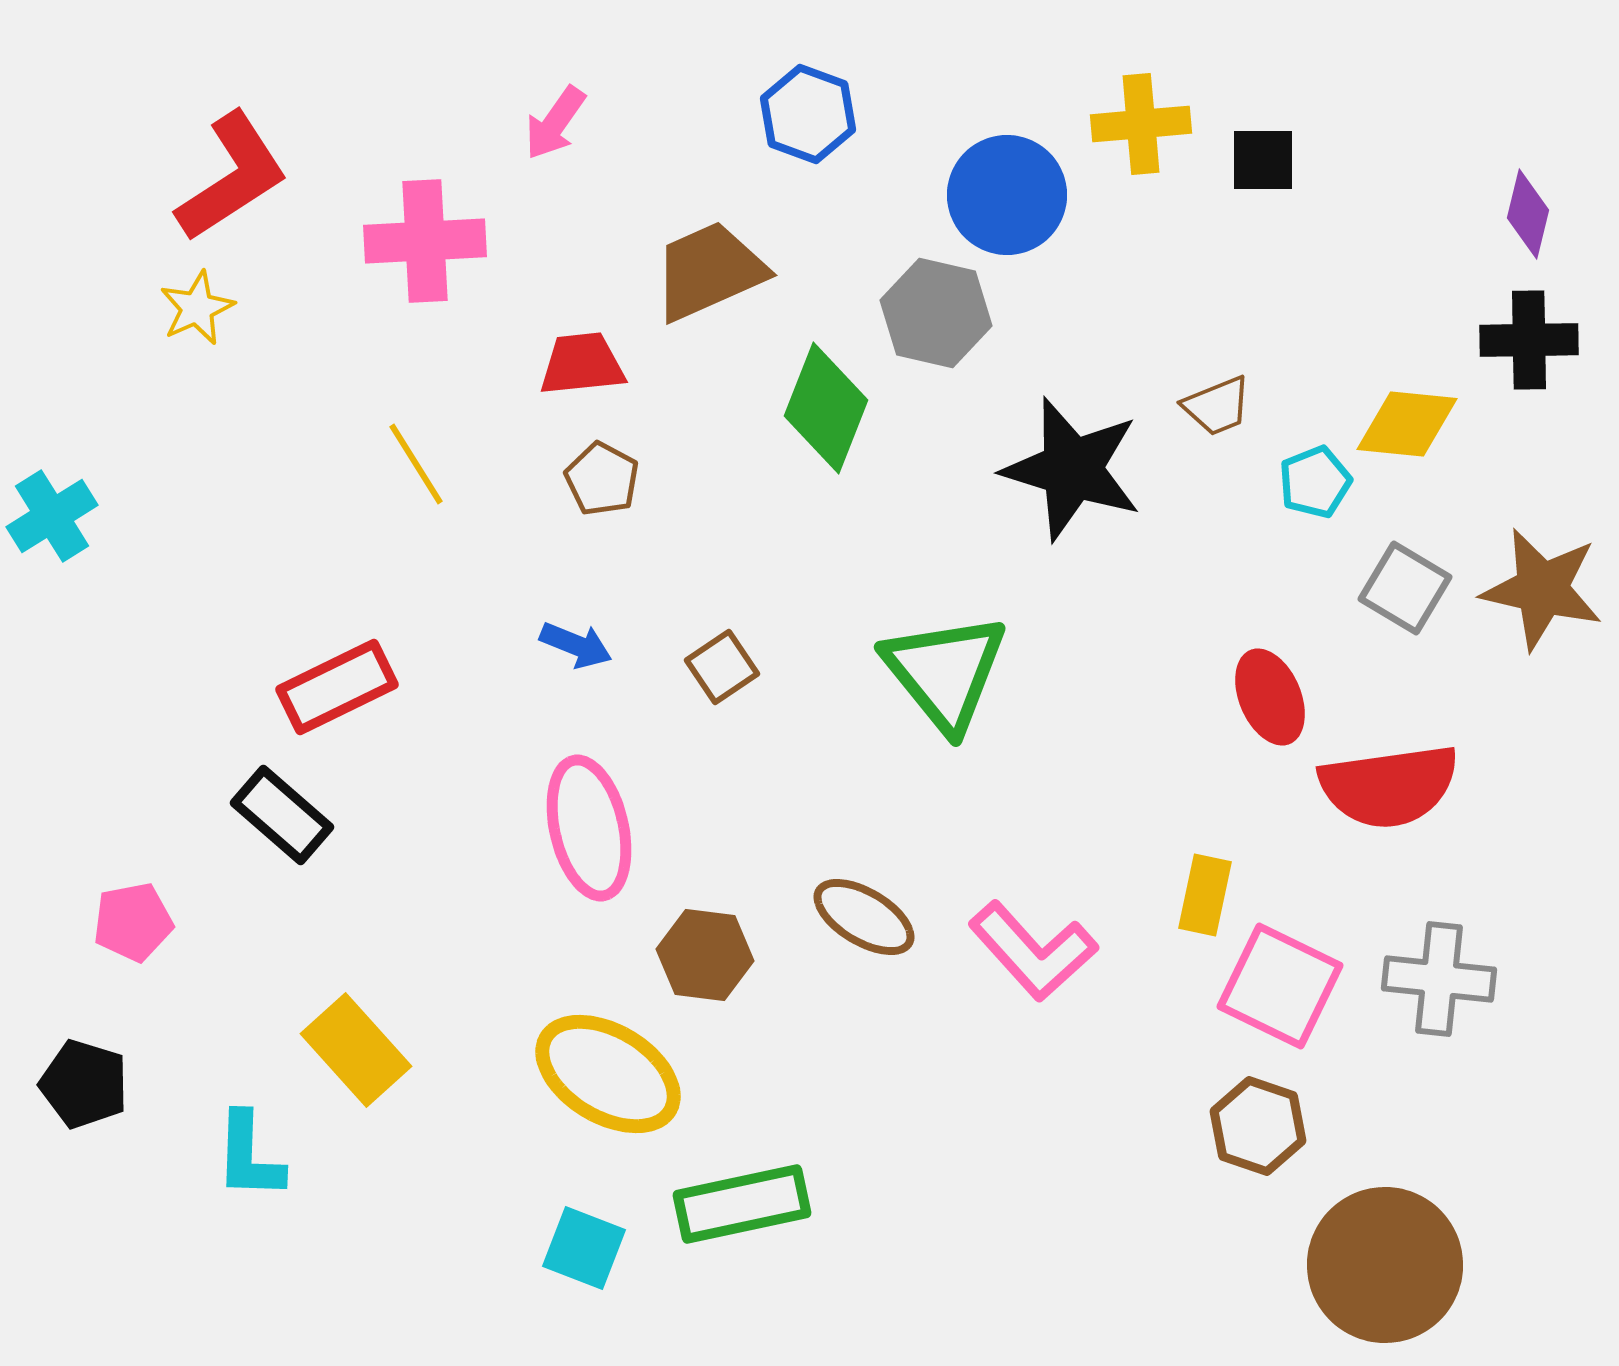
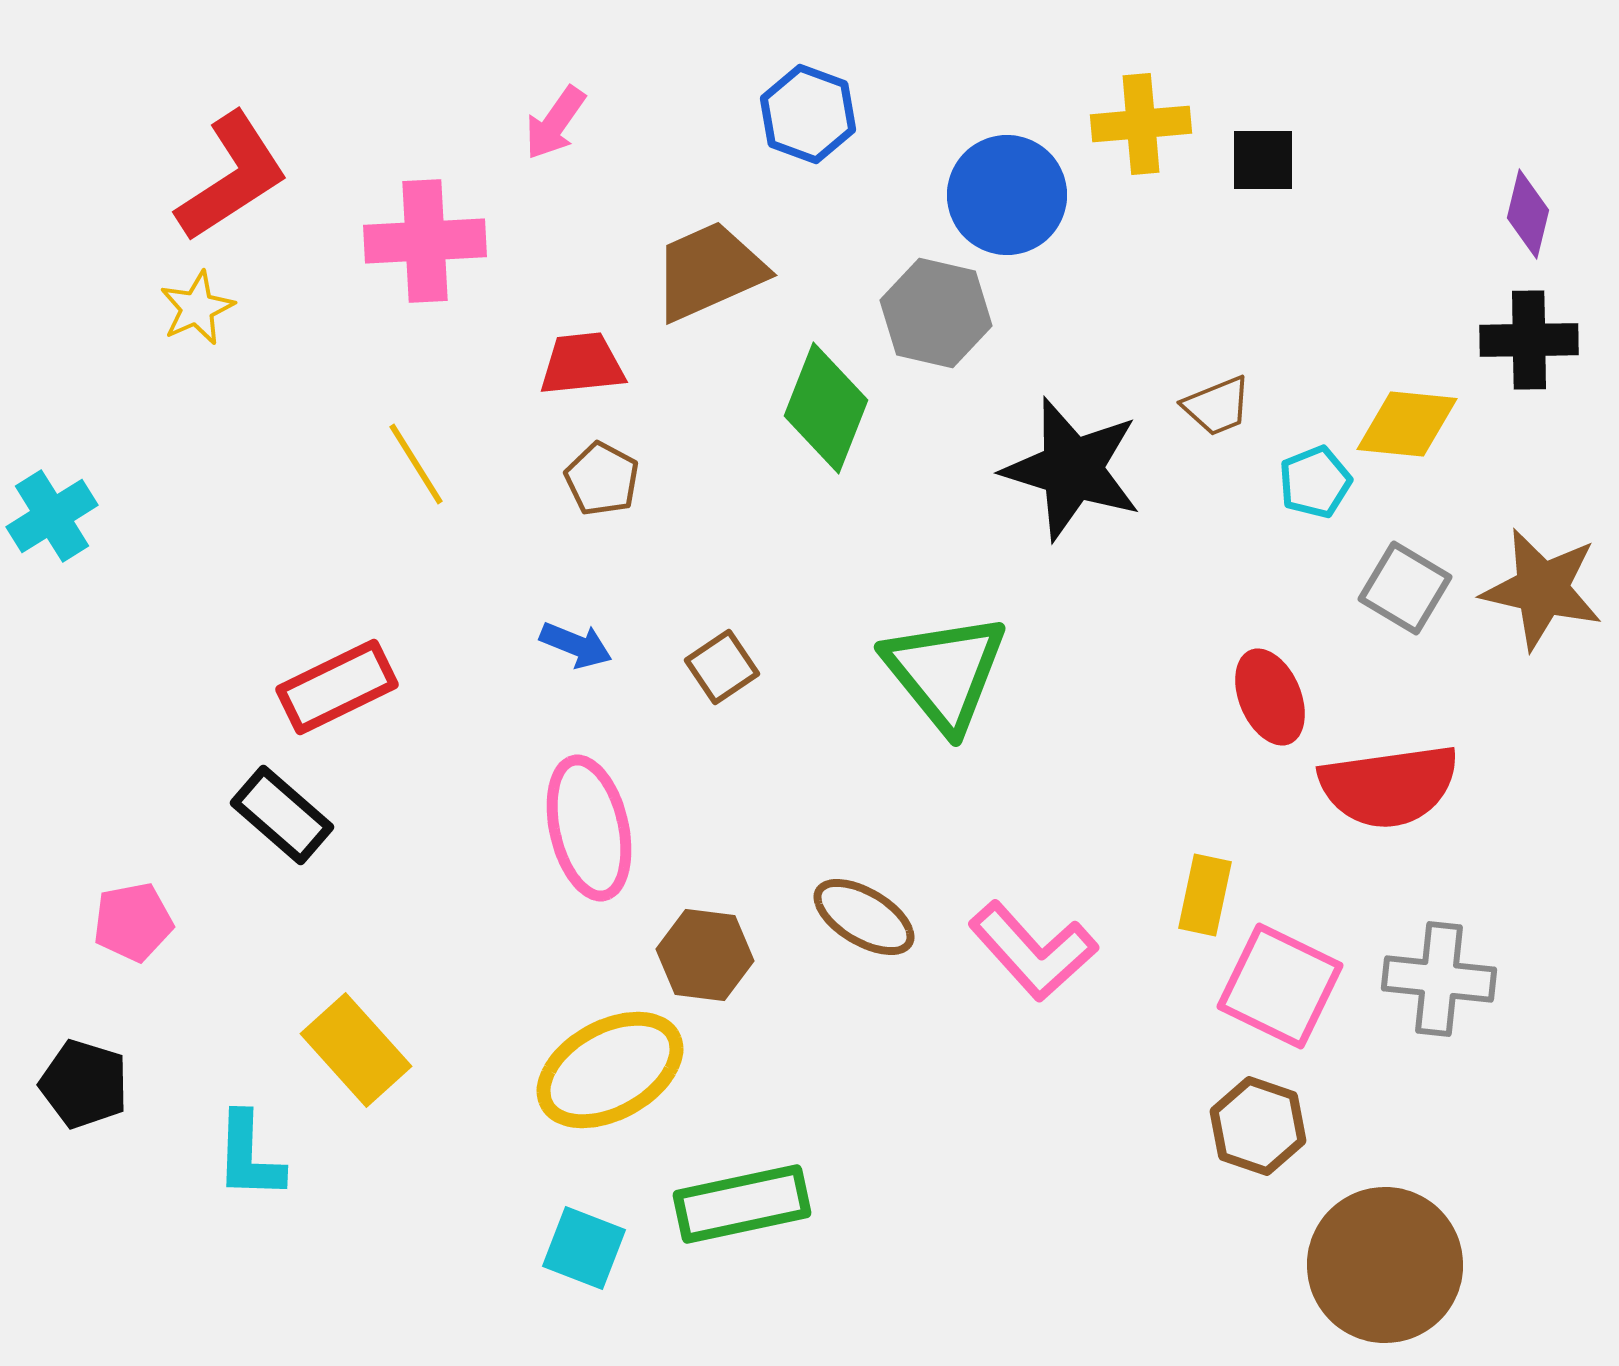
yellow ellipse at (608, 1074): moved 2 px right, 4 px up; rotated 60 degrees counterclockwise
